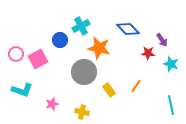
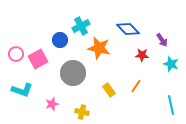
red star: moved 6 px left, 2 px down
gray circle: moved 11 px left, 1 px down
